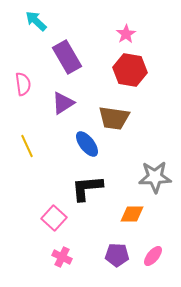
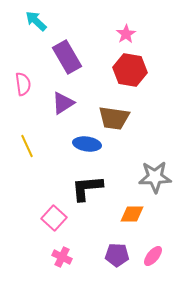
blue ellipse: rotated 44 degrees counterclockwise
